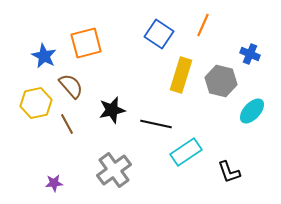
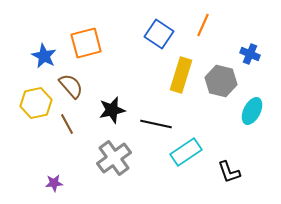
cyan ellipse: rotated 16 degrees counterclockwise
gray cross: moved 12 px up
